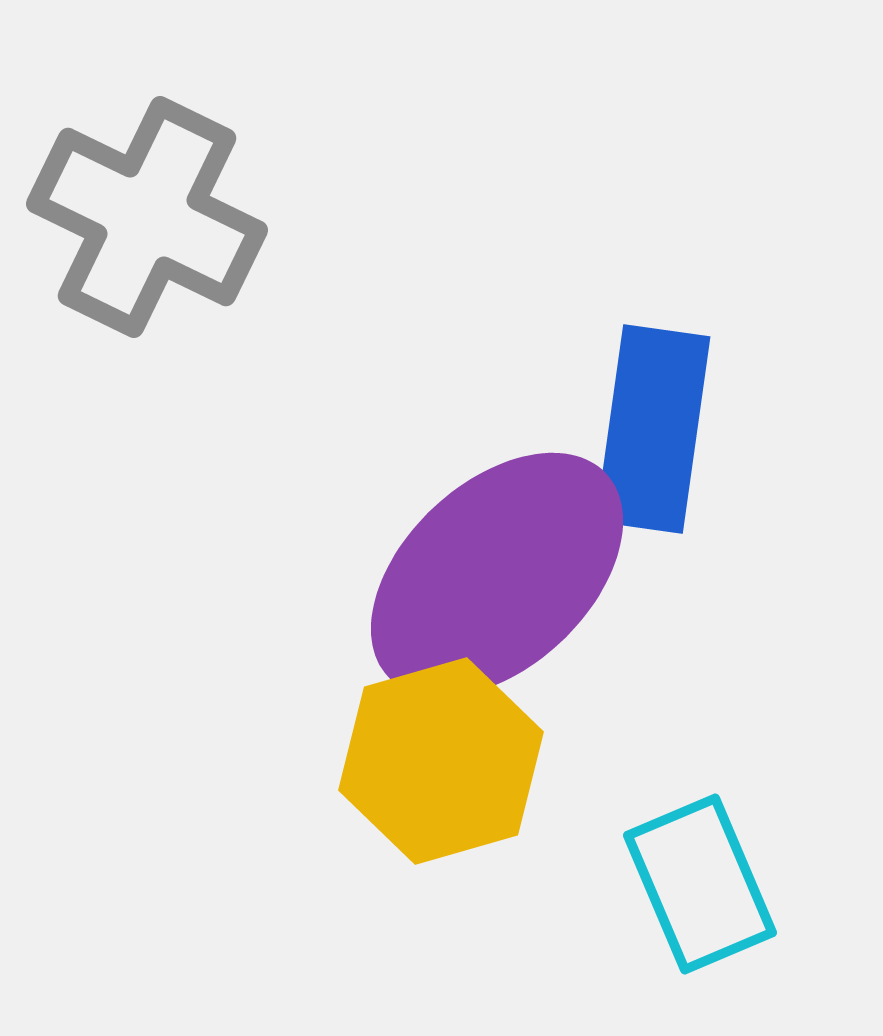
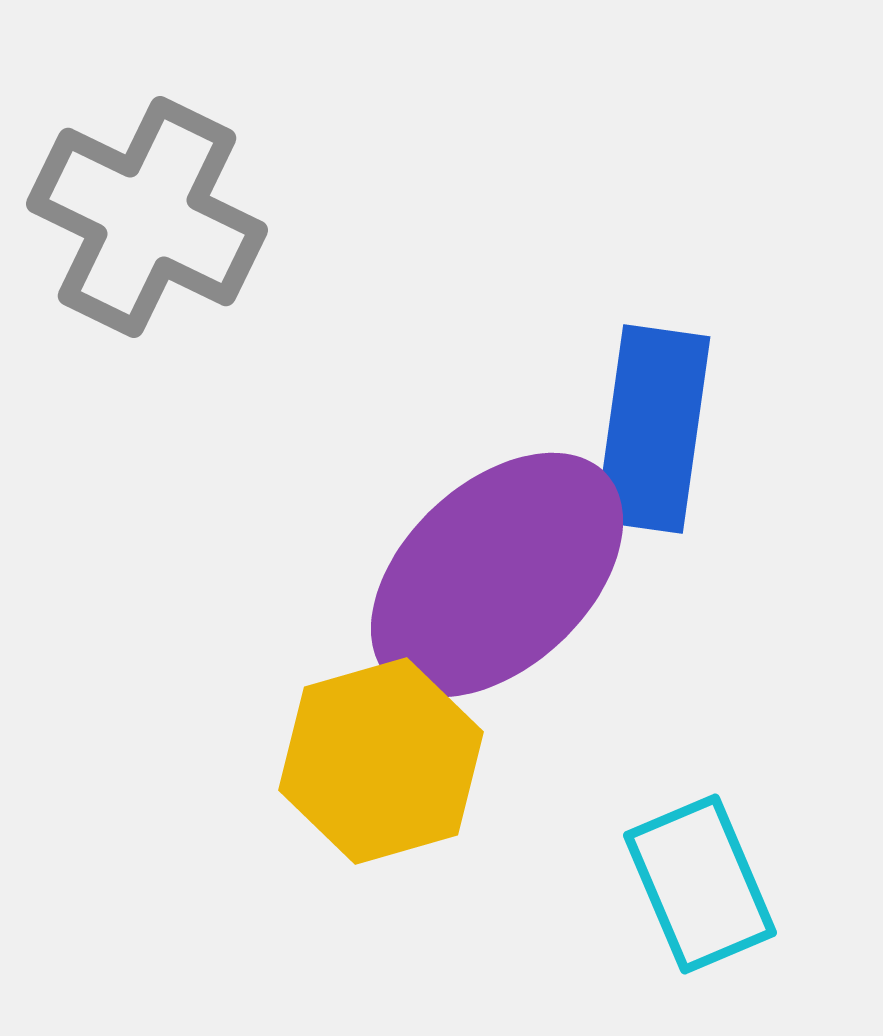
yellow hexagon: moved 60 px left
